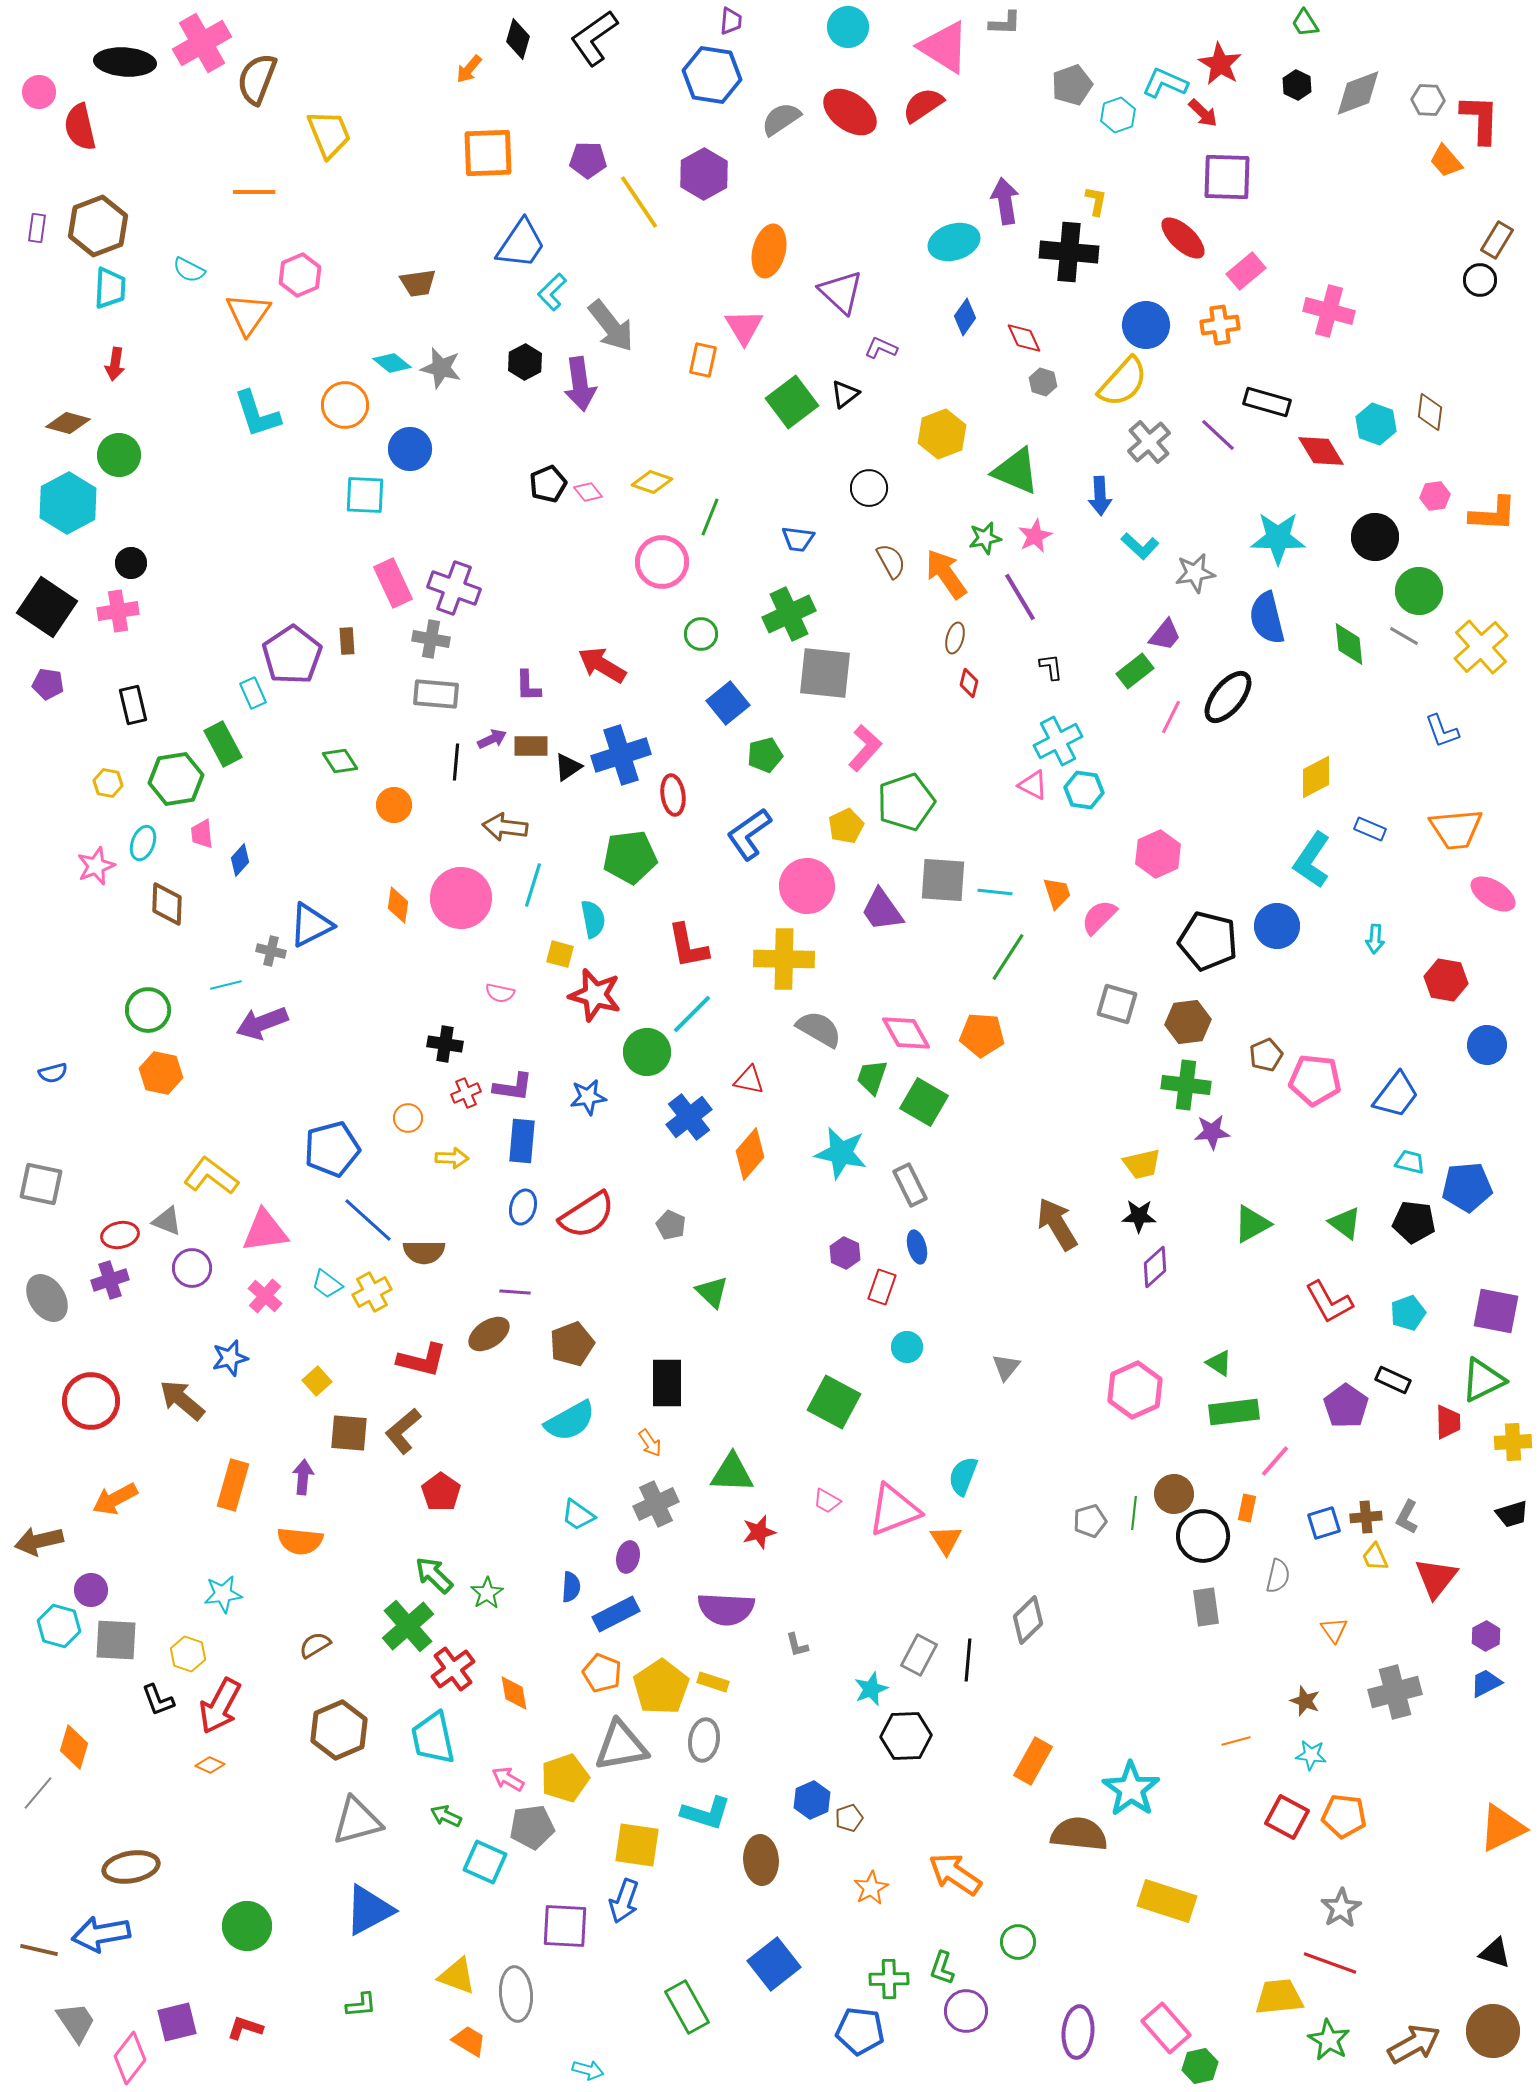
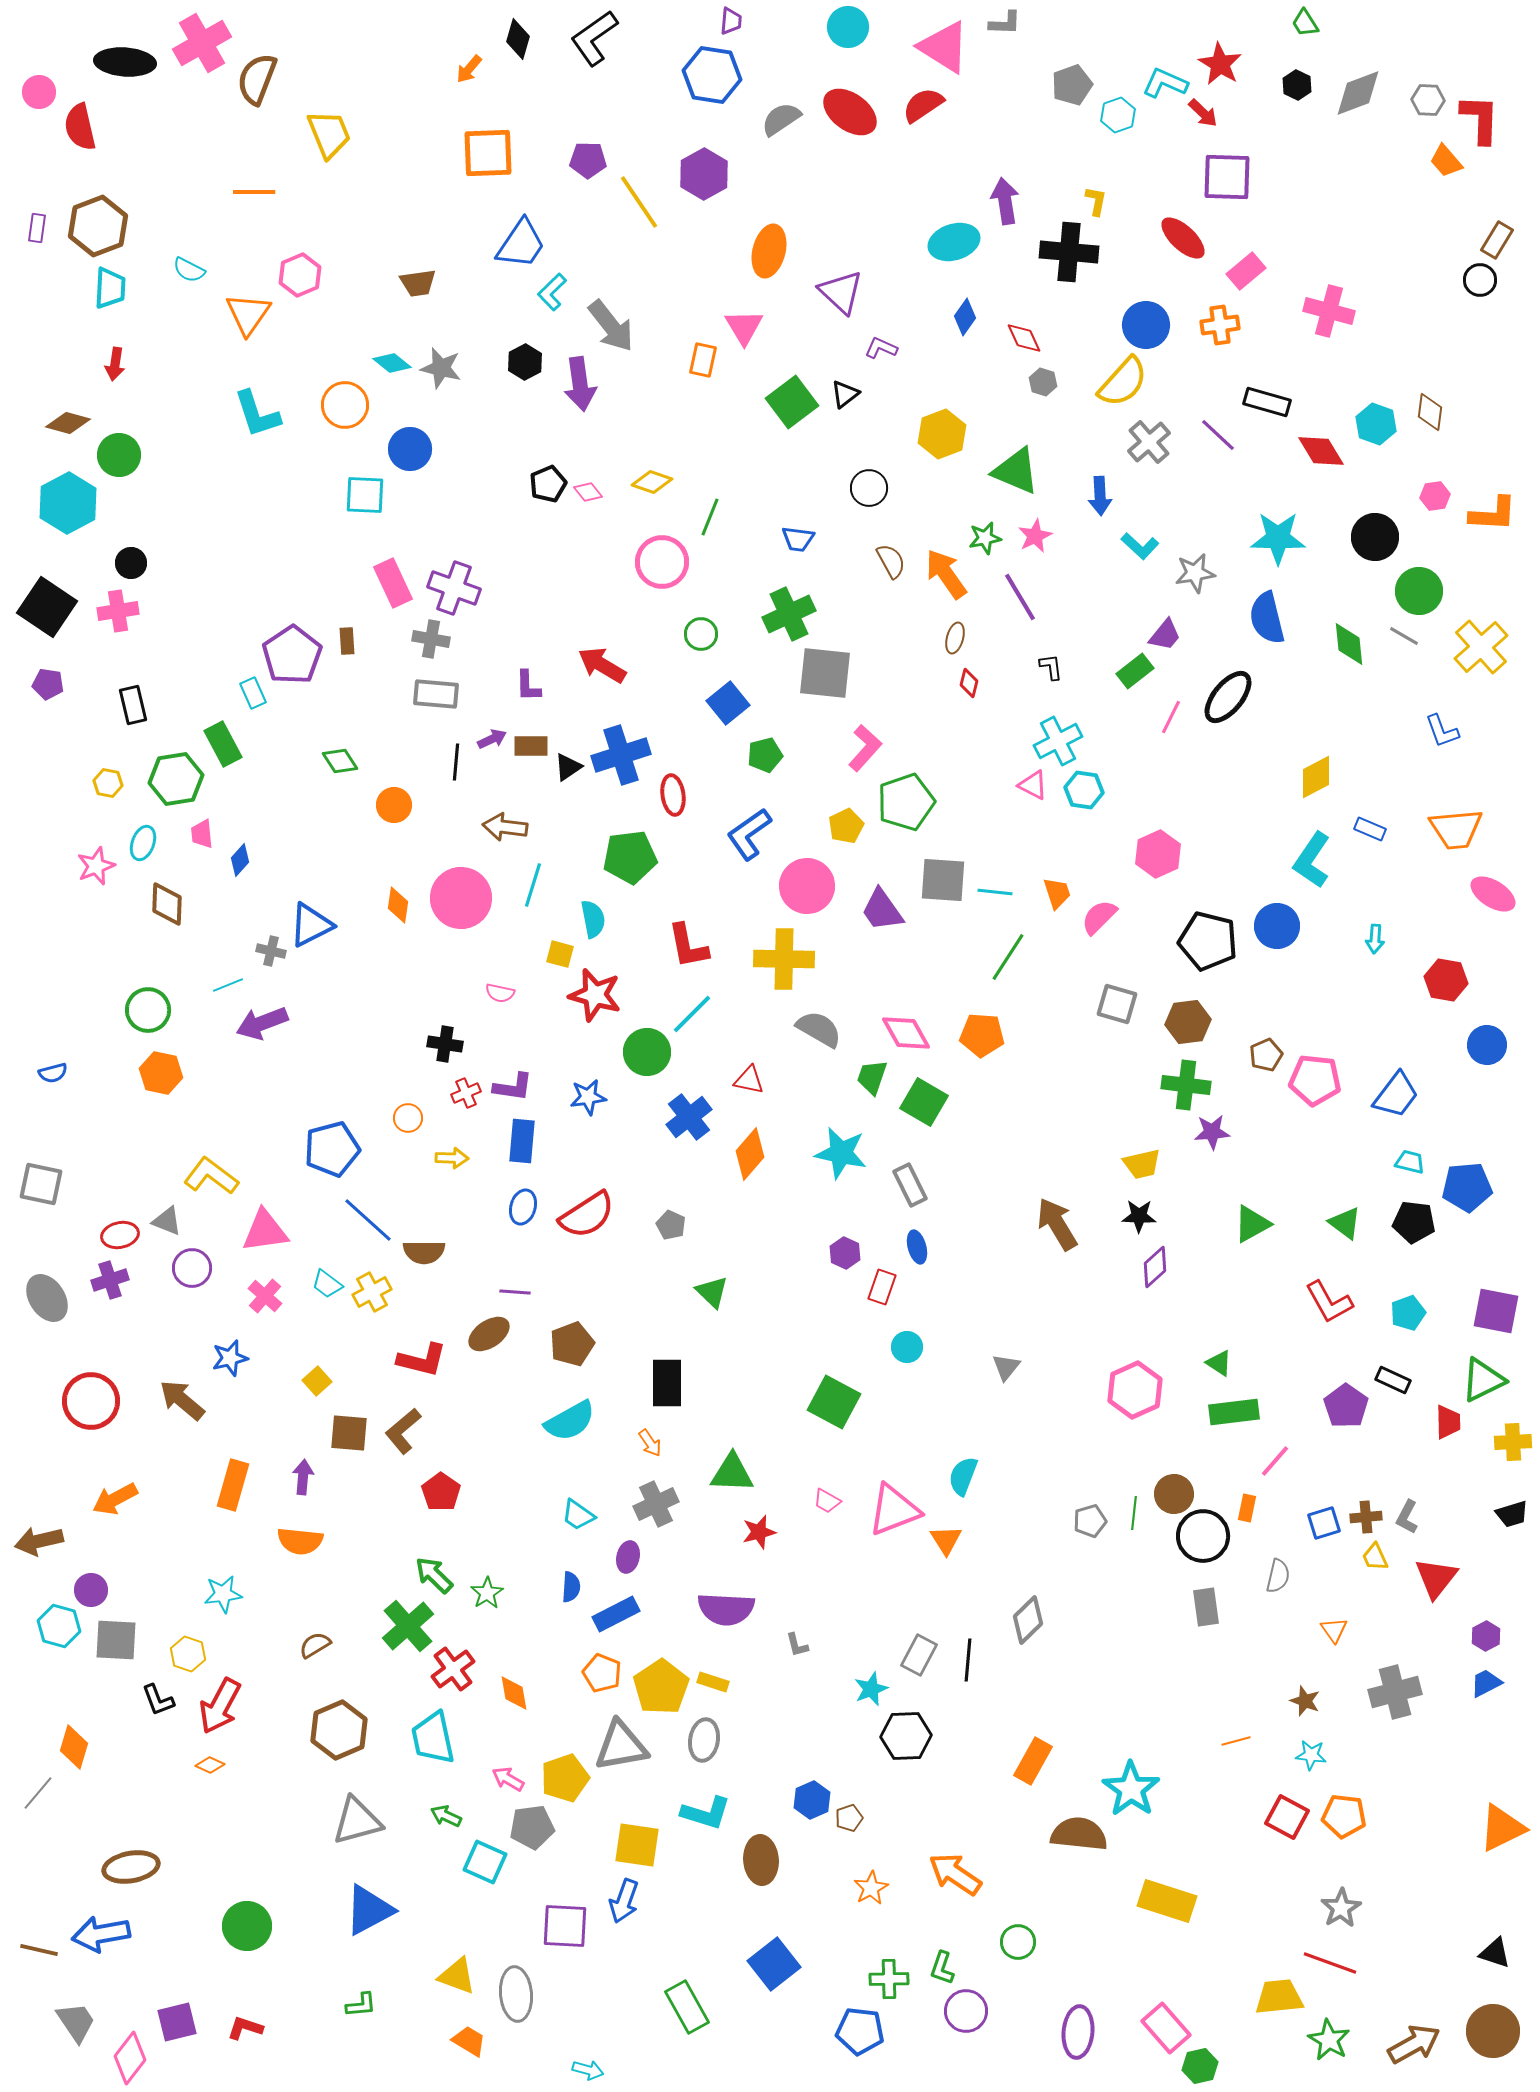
cyan line at (226, 985): moved 2 px right; rotated 8 degrees counterclockwise
